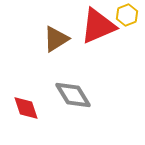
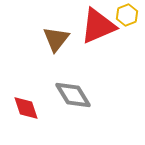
brown triangle: rotated 20 degrees counterclockwise
